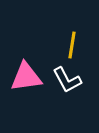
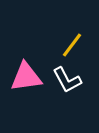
yellow line: rotated 28 degrees clockwise
